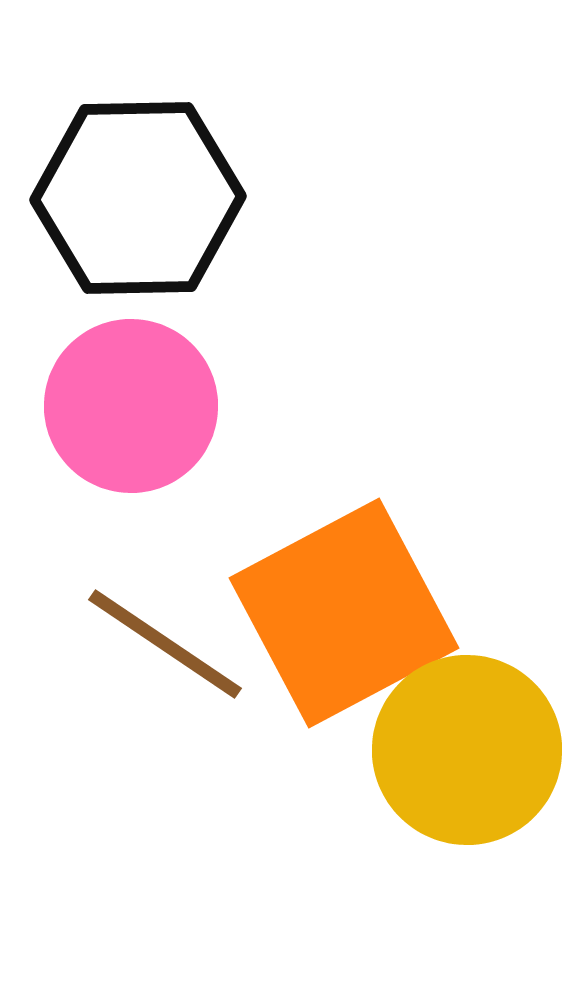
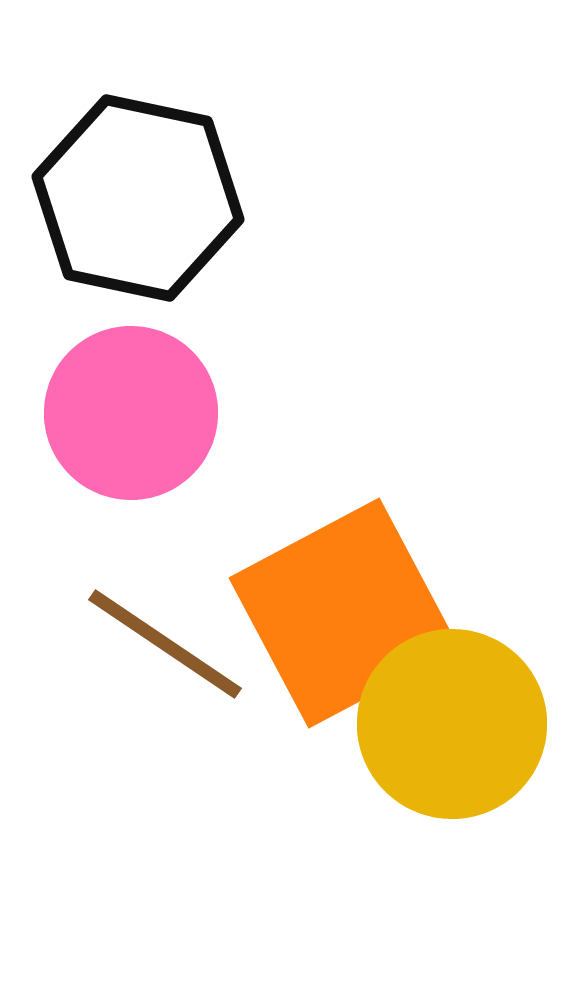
black hexagon: rotated 13 degrees clockwise
pink circle: moved 7 px down
yellow circle: moved 15 px left, 26 px up
